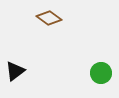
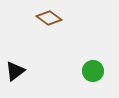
green circle: moved 8 px left, 2 px up
